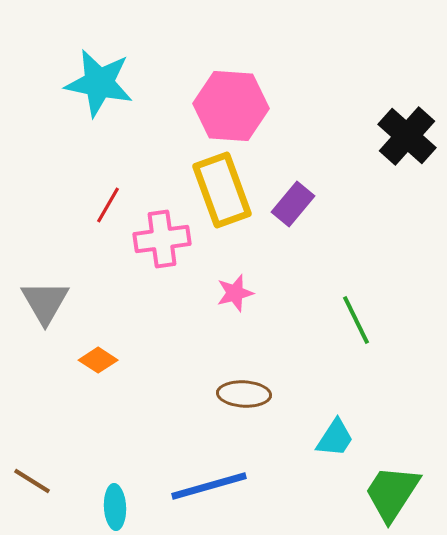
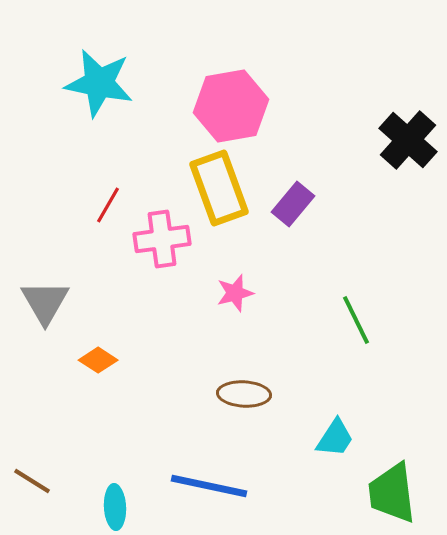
pink hexagon: rotated 14 degrees counterclockwise
black cross: moved 1 px right, 4 px down
yellow rectangle: moved 3 px left, 2 px up
blue line: rotated 28 degrees clockwise
green trapezoid: rotated 40 degrees counterclockwise
